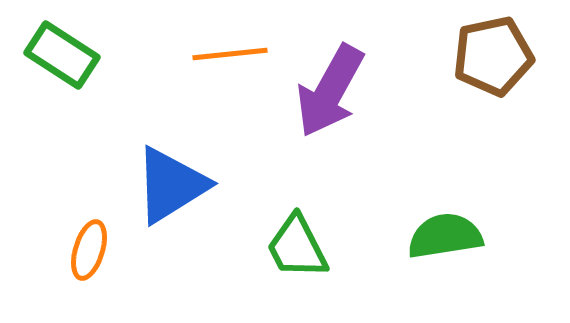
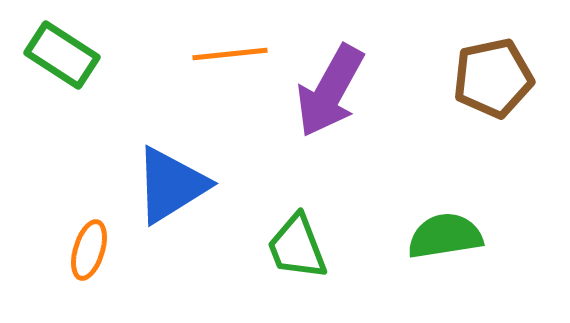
brown pentagon: moved 22 px down
green trapezoid: rotated 6 degrees clockwise
